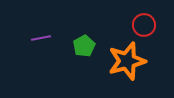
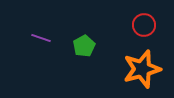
purple line: rotated 30 degrees clockwise
orange star: moved 15 px right, 8 px down
